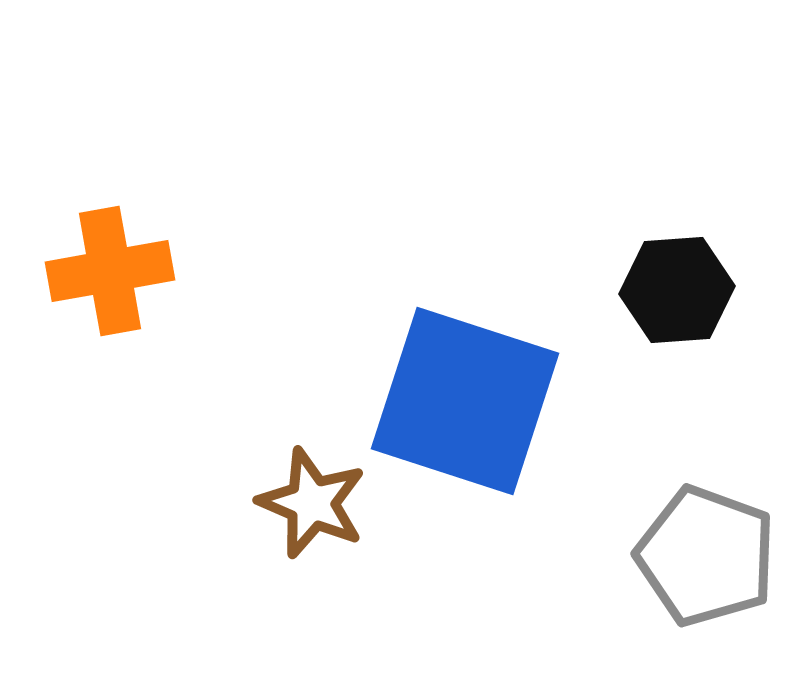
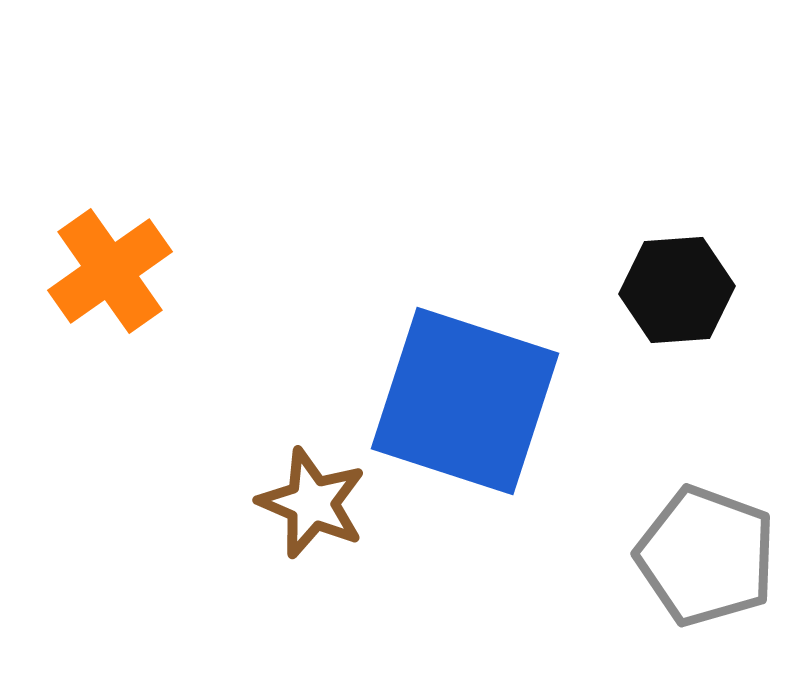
orange cross: rotated 25 degrees counterclockwise
